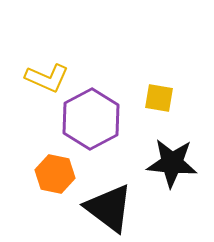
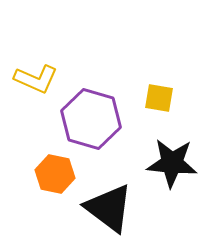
yellow L-shape: moved 11 px left, 1 px down
purple hexagon: rotated 16 degrees counterclockwise
